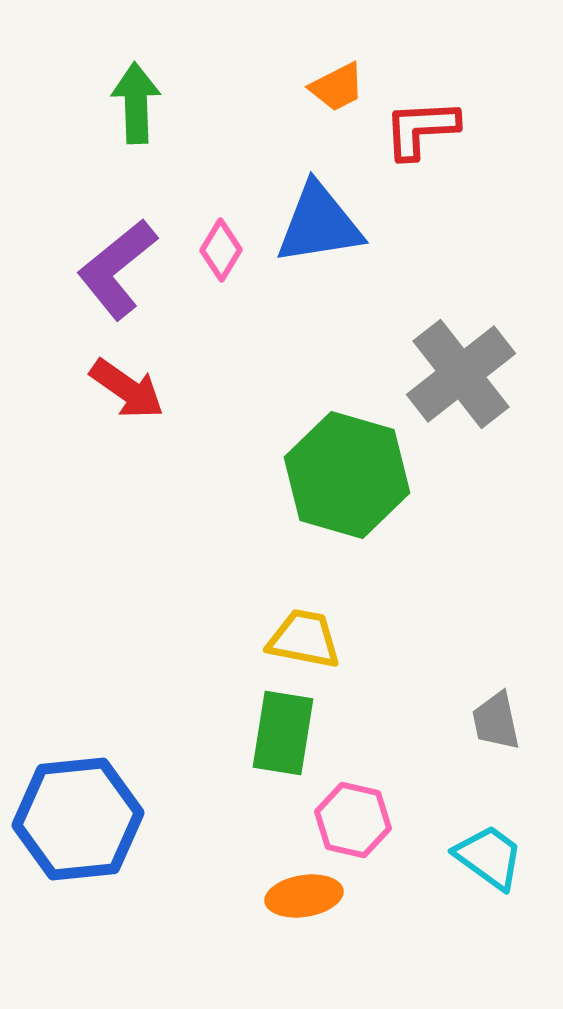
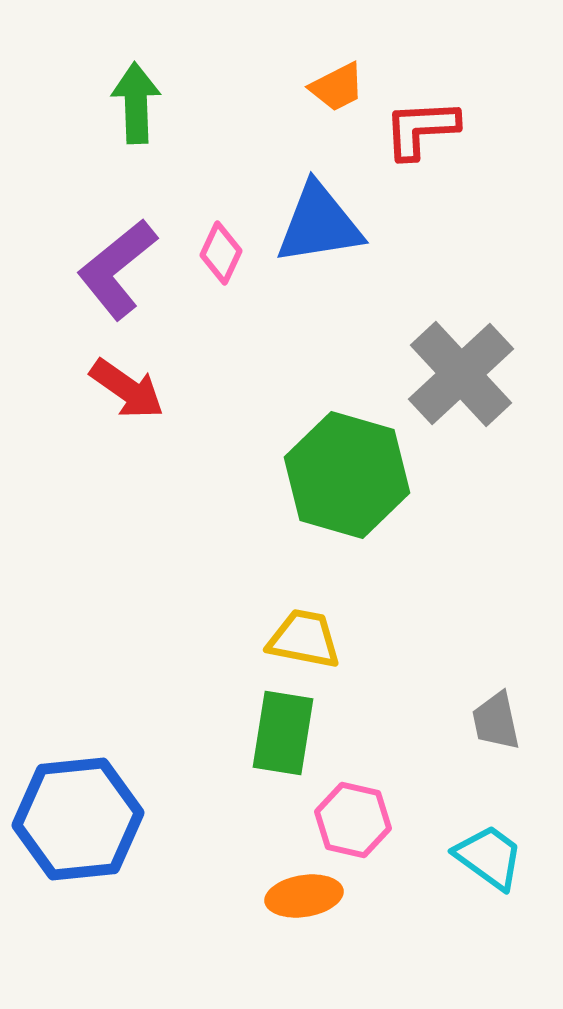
pink diamond: moved 3 px down; rotated 6 degrees counterclockwise
gray cross: rotated 5 degrees counterclockwise
